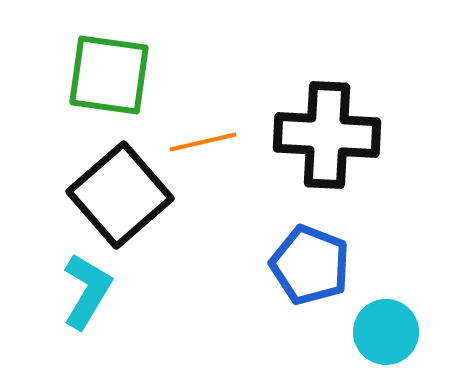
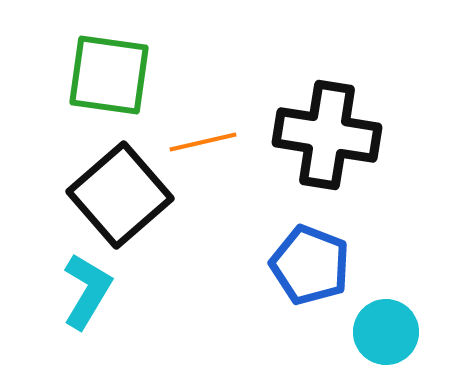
black cross: rotated 6 degrees clockwise
